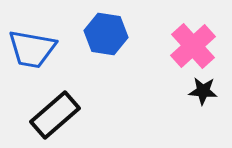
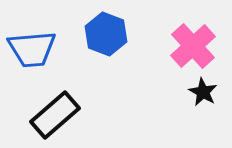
blue hexagon: rotated 12 degrees clockwise
blue trapezoid: rotated 15 degrees counterclockwise
black star: moved 1 px down; rotated 24 degrees clockwise
